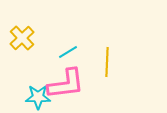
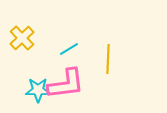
cyan line: moved 1 px right, 3 px up
yellow line: moved 1 px right, 3 px up
cyan star: moved 7 px up
